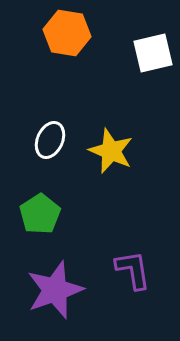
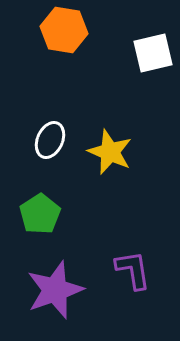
orange hexagon: moved 3 px left, 3 px up
yellow star: moved 1 px left, 1 px down
